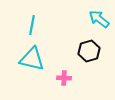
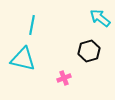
cyan arrow: moved 1 px right, 1 px up
cyan triangle: moved 9 px left
pink cross: rotated 24 degrees counterclockwise
